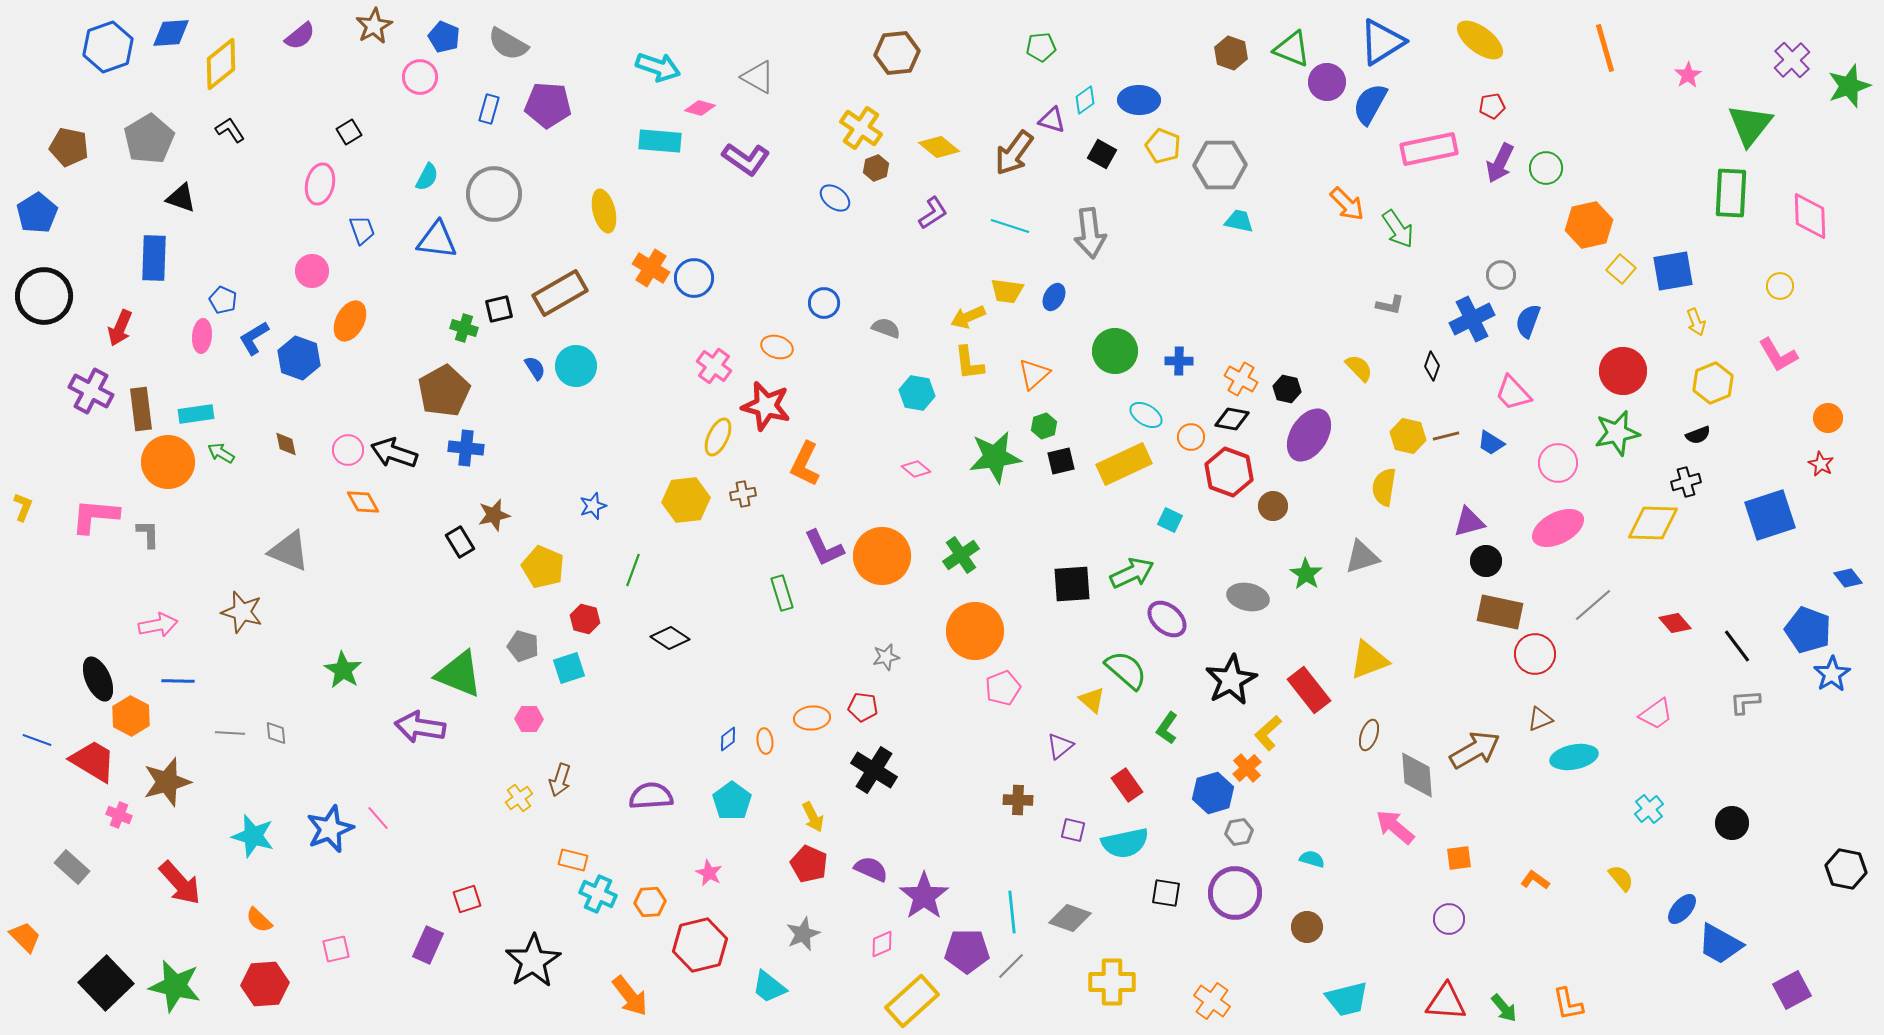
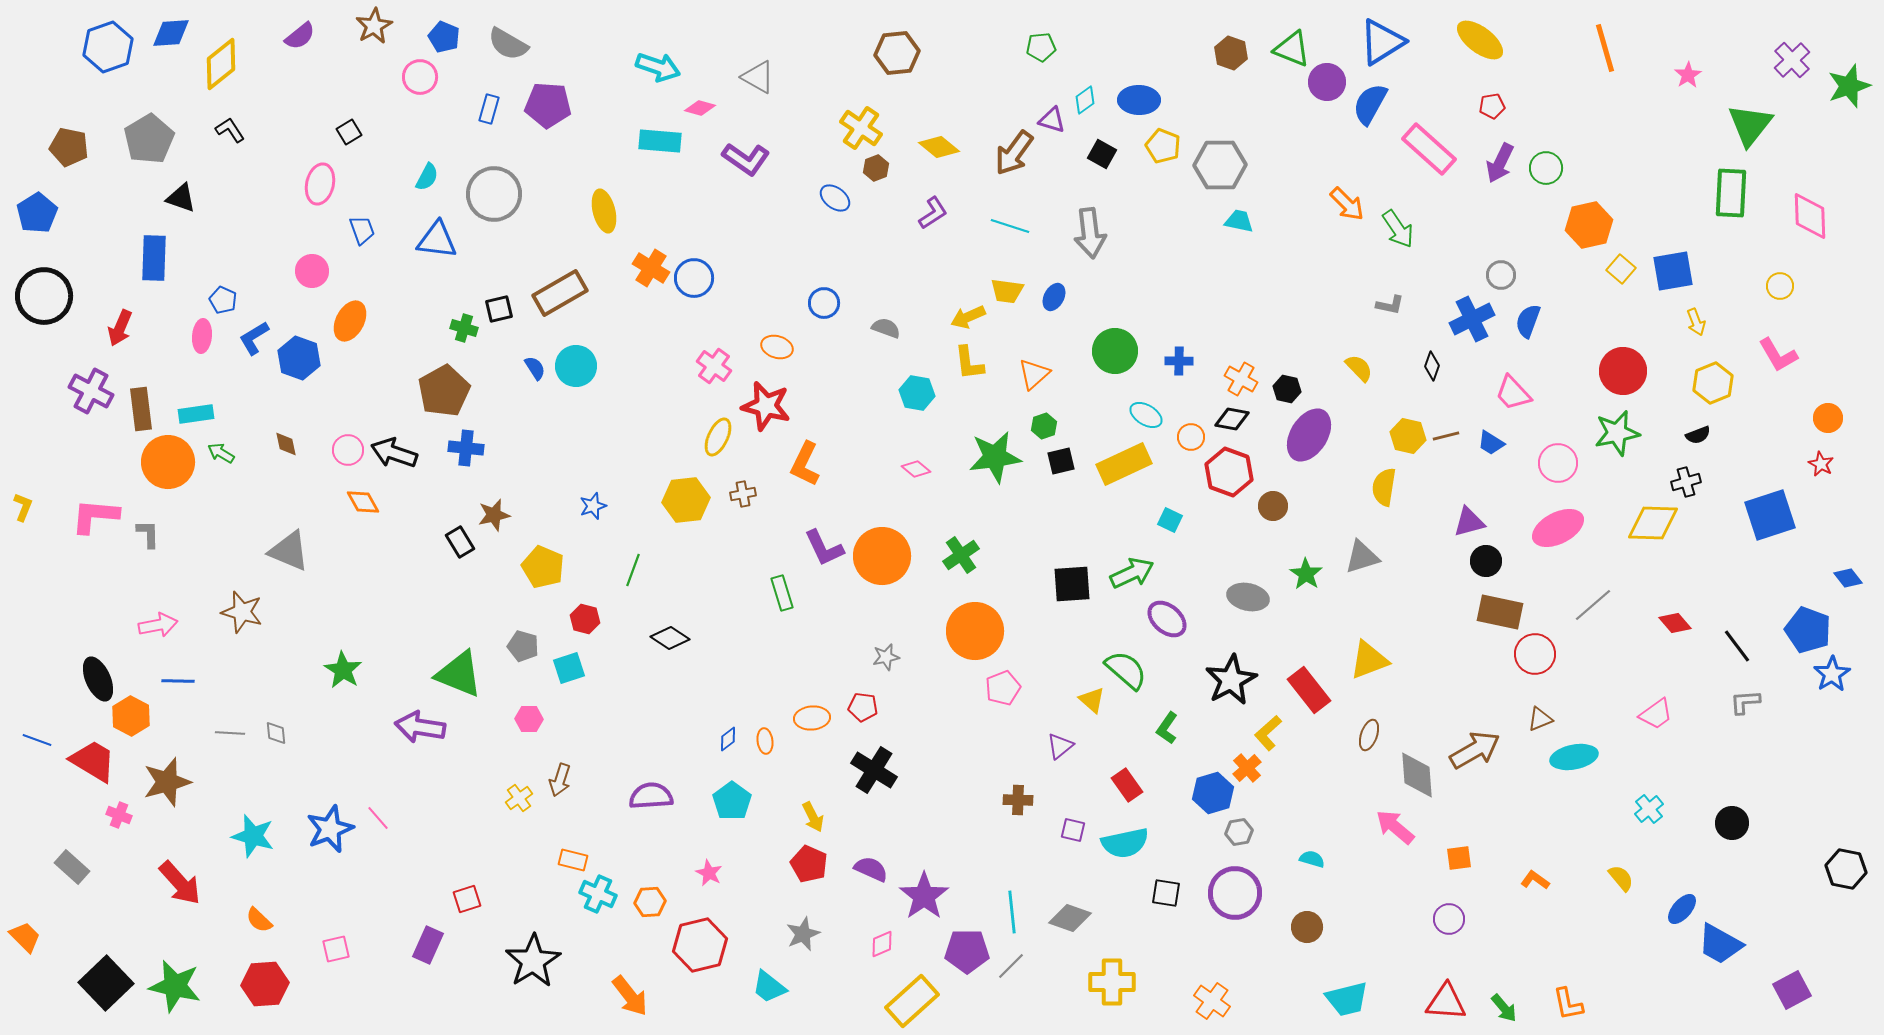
pink rectangle at (1429, 149): rotated 54 degrees clockwise
